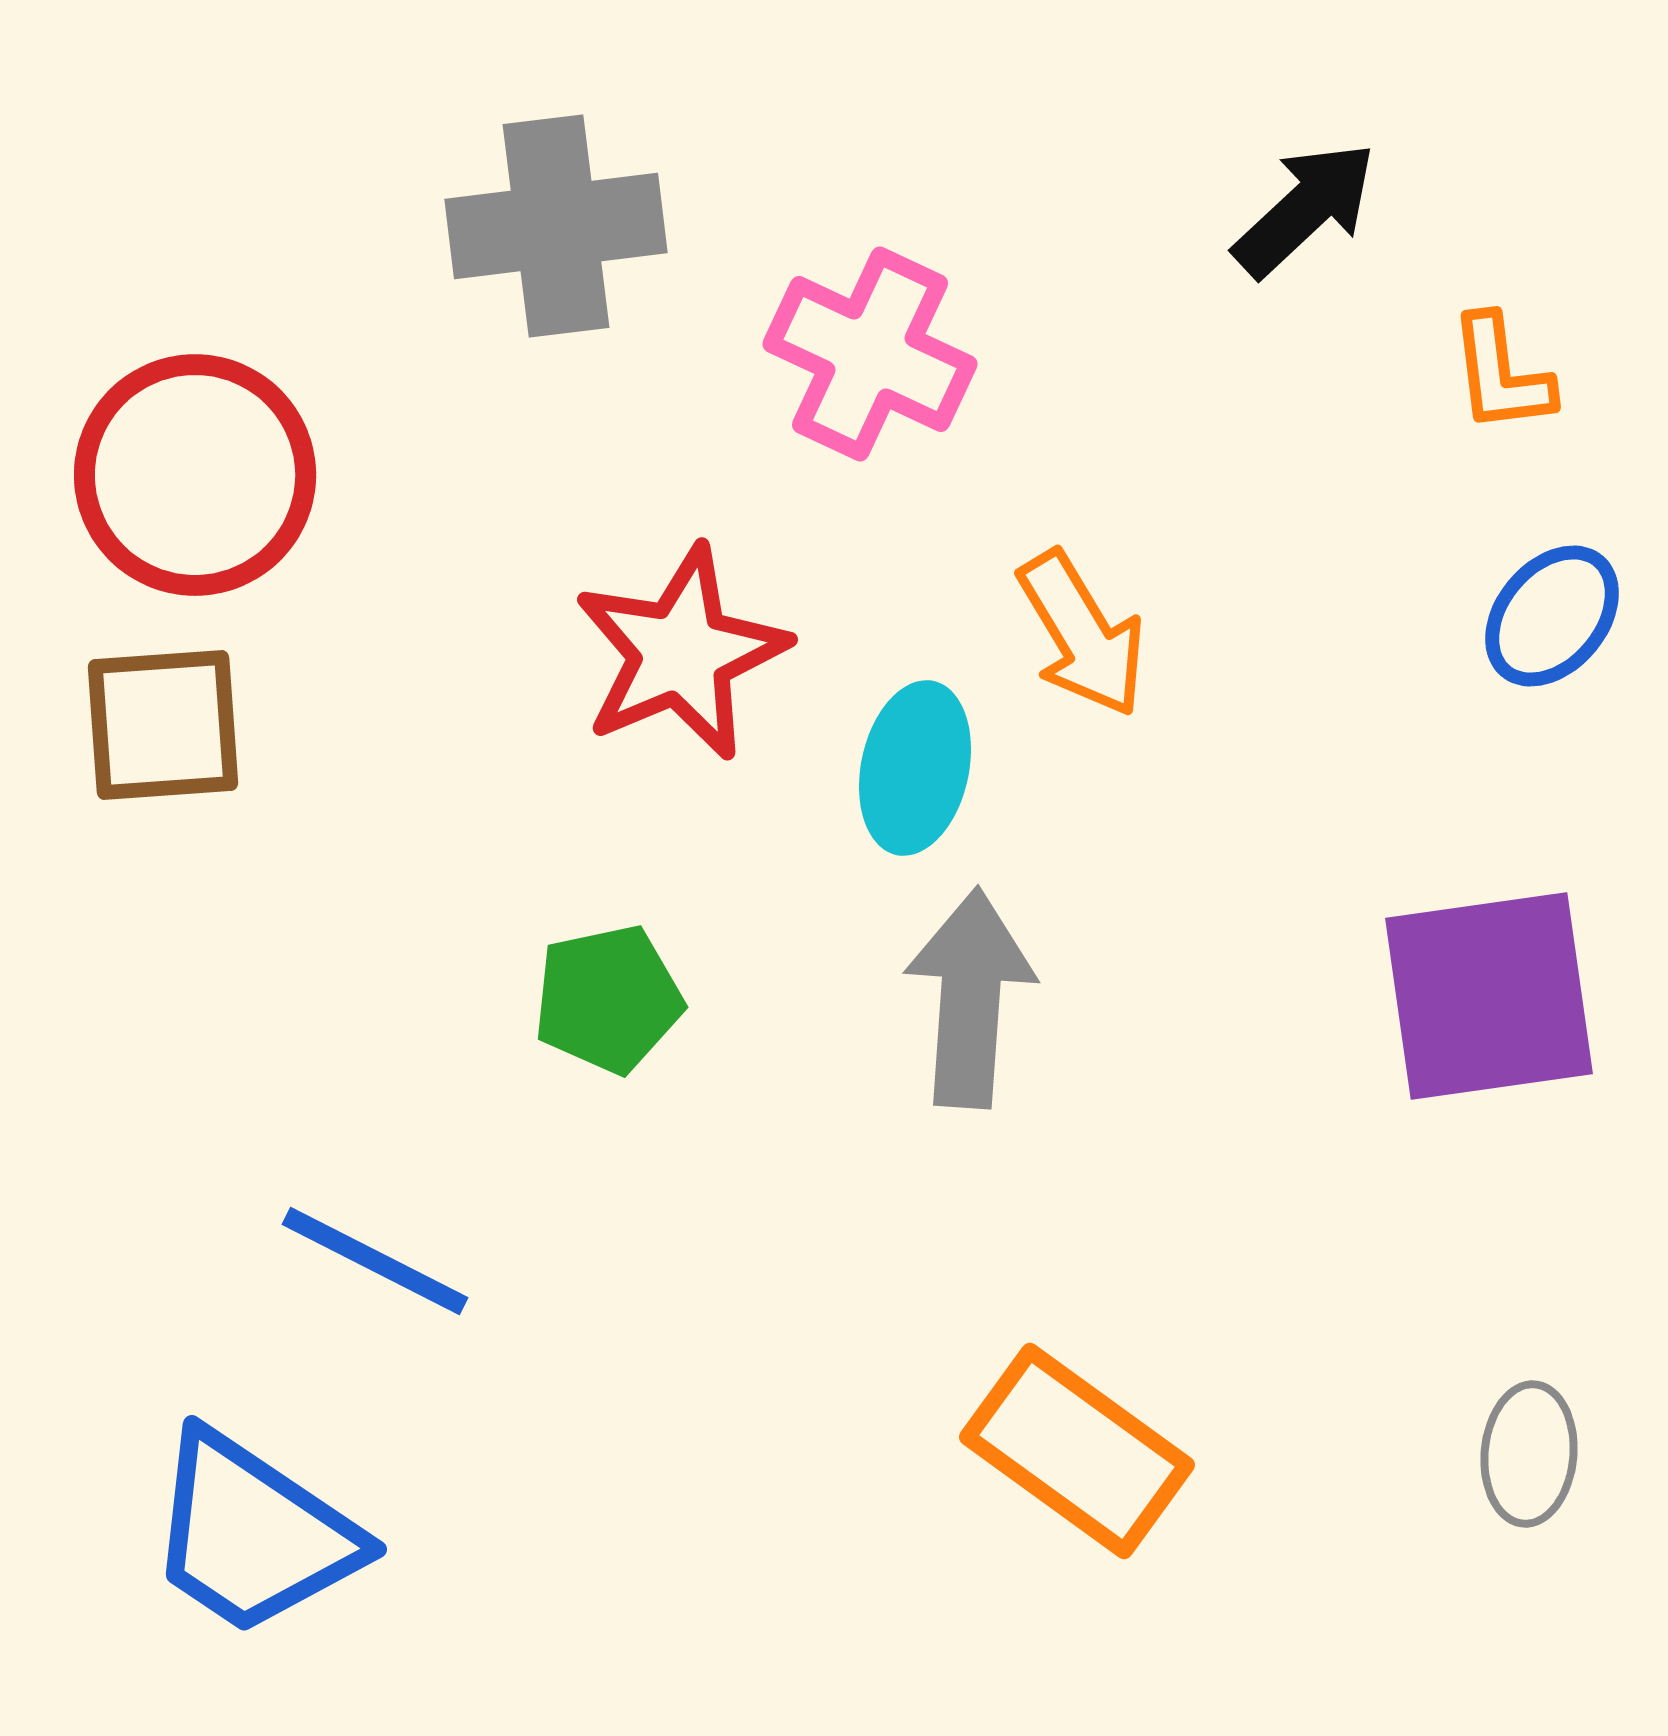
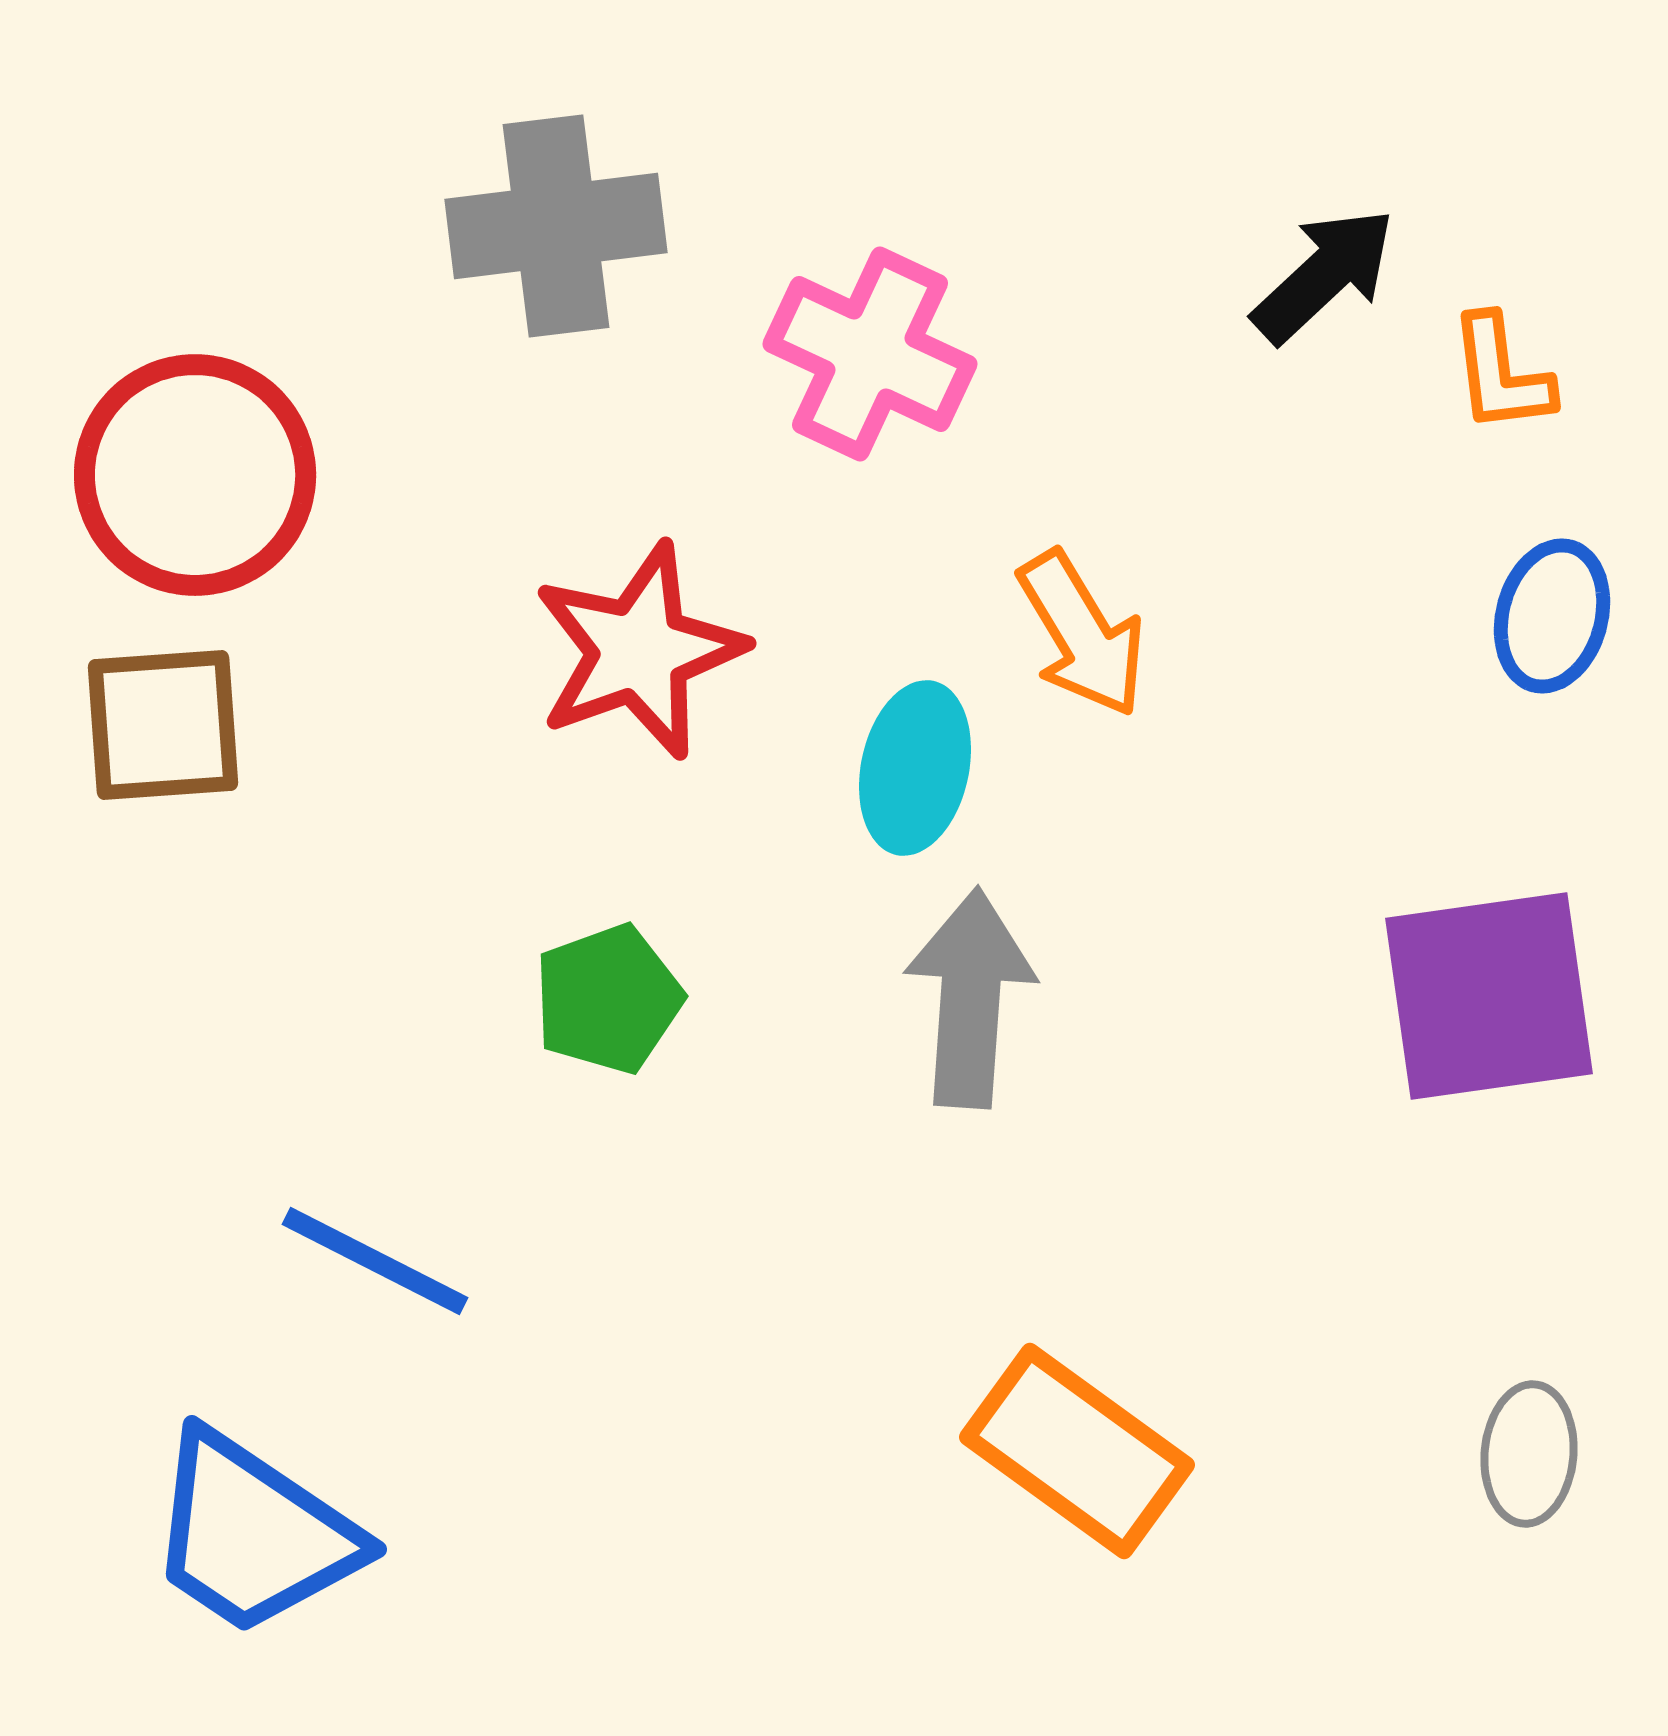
black arrow: moved 19 px right, 66 px down
blue ellipse: rotated 25 degrees counterclockwise
red star: moved 42 px left, 2 px up; rotated 3 degrees clockwise
green pentagon: rotated 8 degrees counterclockwise
